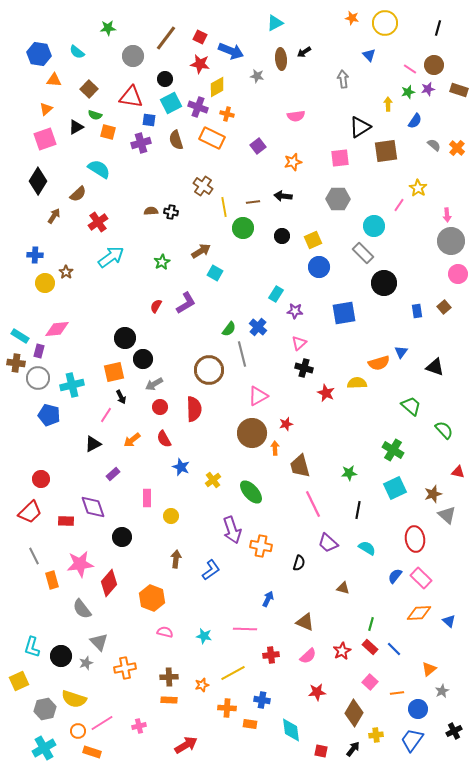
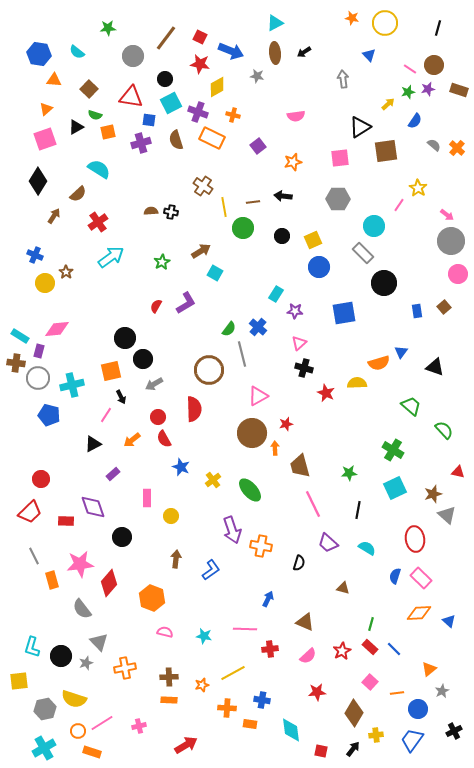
brown ellipse at (281, 59): moved 6 px left, 6 px up
yellow arrow at (388, 104): rotated 48 degrees clockwise
purple cross at (198, 107): moved 5 px down
orange cross at (227, 114): moved 6 px right, 1 px down
orange square at (108, 132): rotated 28 degrees counterclockwise
pink arrow at (447, 215): rotated 48 degrees counterclockwise
blue cross at (35, 255): rotated 21 degrees clockwise
orange square at (114, 372): moved 3 px left, 1 px up
red circle at (160, 407): moved 2 px left, 10 px down
green ellipse at (251, 492): moved 1 px left, 2 px up
blue semicircle at (395, 576): rotated 21 degrees counterclockwise
red cross at (271, 655): moved 1 px left, 6 px up
yellow square at (19, 681): rotated 18 degrees clockwise
